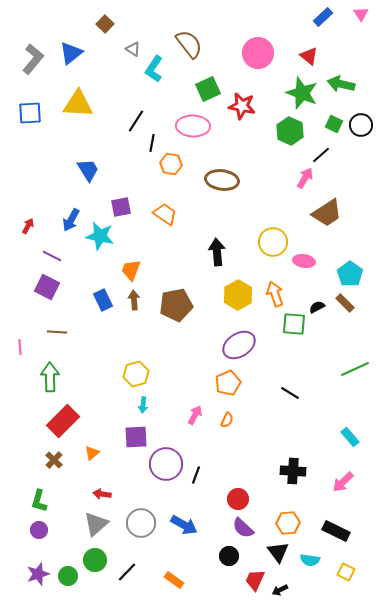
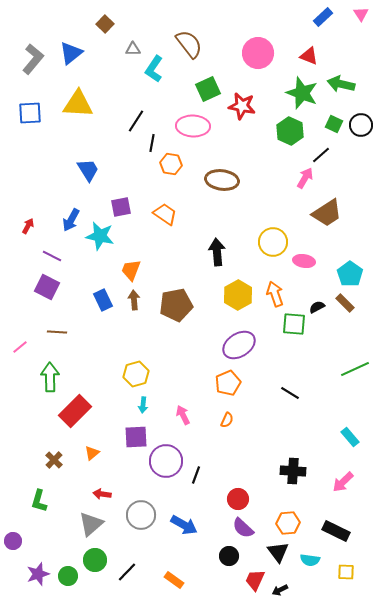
gray triangle at (133, 49): rotated 35 degrees counterclockwise
red triangle at (309, 56): rotated 18 degrees counterclockwise
pink line at (20, 347): rotated 56 degrees clockwise
pink arrow at (195, 415): moved 12 px left; rotated 54 degrees counterclockwise
red rectangle at (63, 421): moved 12 px right, 10 px up
purple circle at (166, 464): moved 3 px up
gray circle at (141, 523): moved 8 px up
gray triangle at (96, 524): moved 5 px left
purple circle at (39, 530): moved 26 px left, 11 px down
yellow square at (346, 572): rotated 24 degrees counterclockwise
